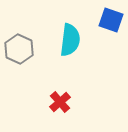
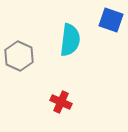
gray hexagon: moved 7 px down
red cross: moved 1 px right; rotated 25 degrees counterclockwise
